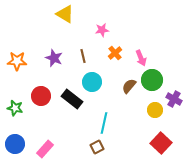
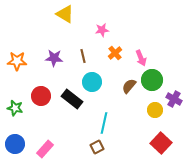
purple star: rotated 18 degrees counterclockwise
